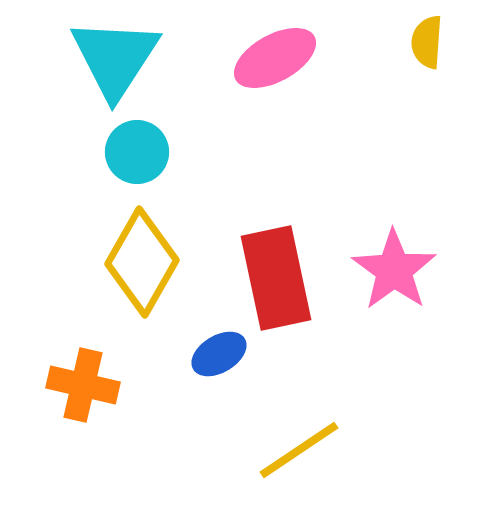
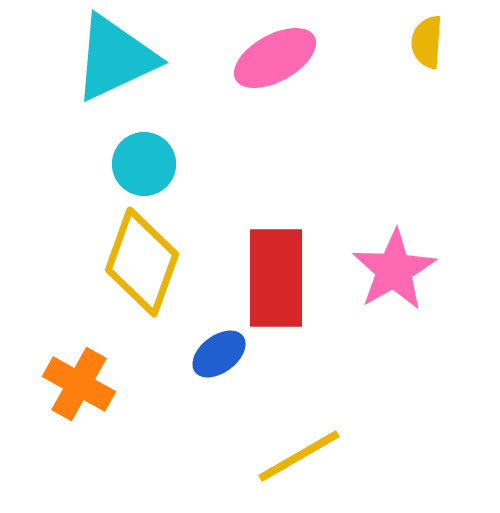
cyan triangle: rotated 32 degrees clockwise
cyan circle: moved 7 px right, 12 px down
yellow diamond: rotated 10 degrees counterclockwise
pink star: rotated 6 degrees clockwise
red rectangle: rotated 12 degrees clockwise
blue ellipse: rotated 6 degrees counterclockwise
orange cross: moved 4 px left, 1 px up; rotated 16 degrees clockwise
yellow line: moved 6 px down; rotated 4 degrees clockwise
